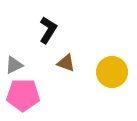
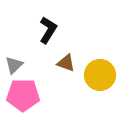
gray triangle: rotated 18 degrees counterclockwise
yellow circle: moved 12 px left, 3 px down
